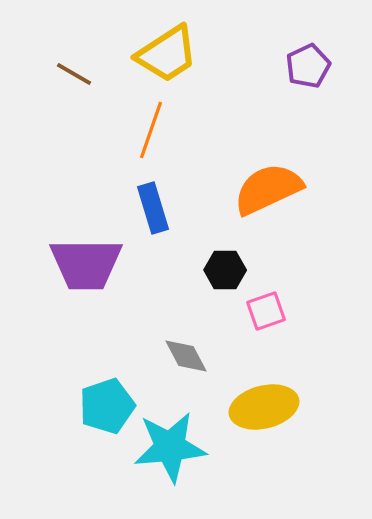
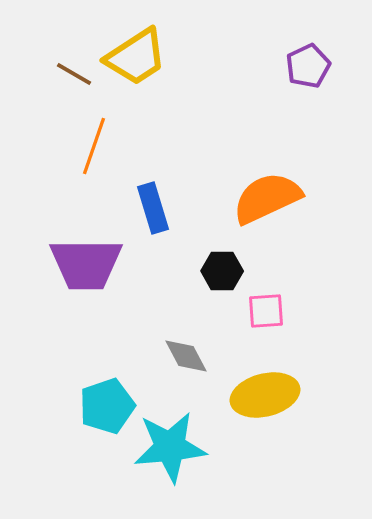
yellow trapezoid: moved 31 px left, 3 px down
orange line: moved 57 px left, 16 px down
orange semicircle: moved 1 px left, 9 px down
black hexagon: moved 3 px left, 1 px down
pink square: rotated 15 degrees clockwise
yellow ellipse: moved 1 px right, 12 px up
